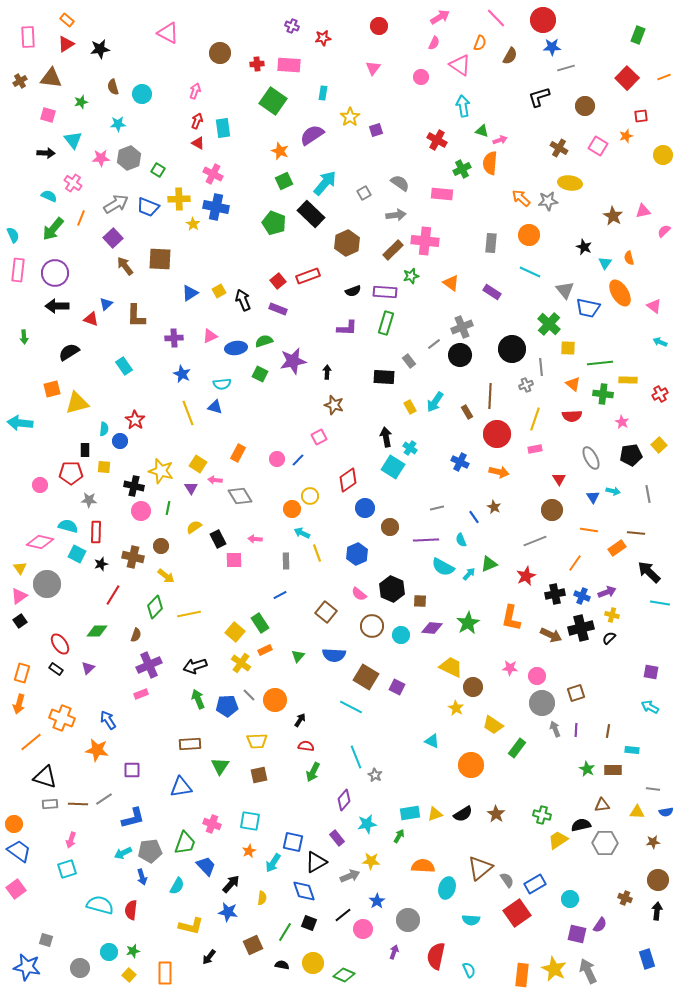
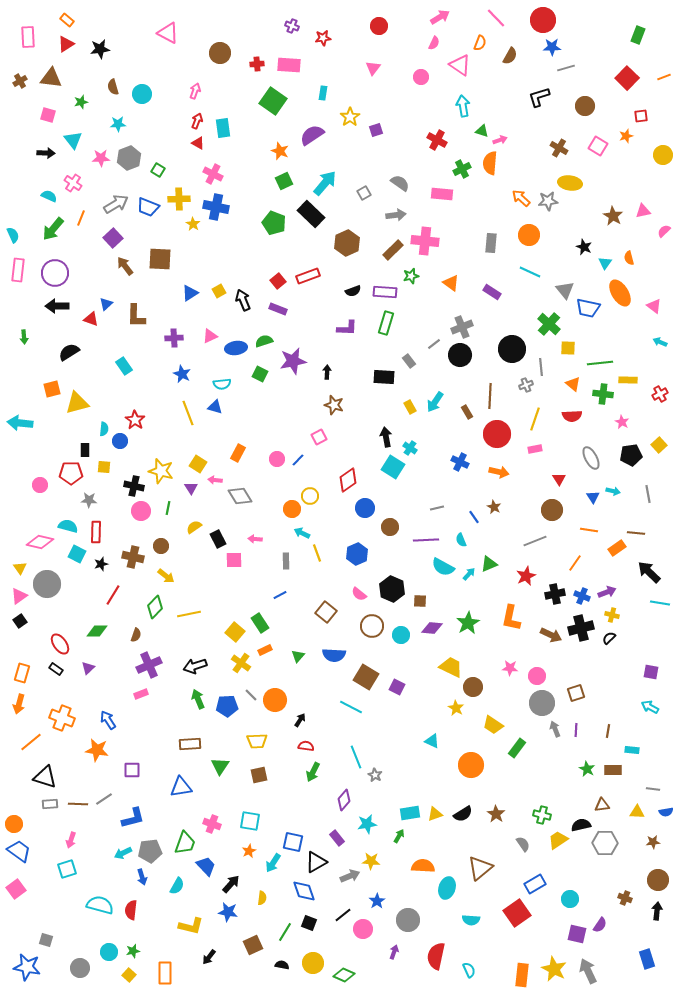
gray line at (249, 695): moved 2 px right
gray semicircle at (507, 880): moved 16 px right, 36 px up
